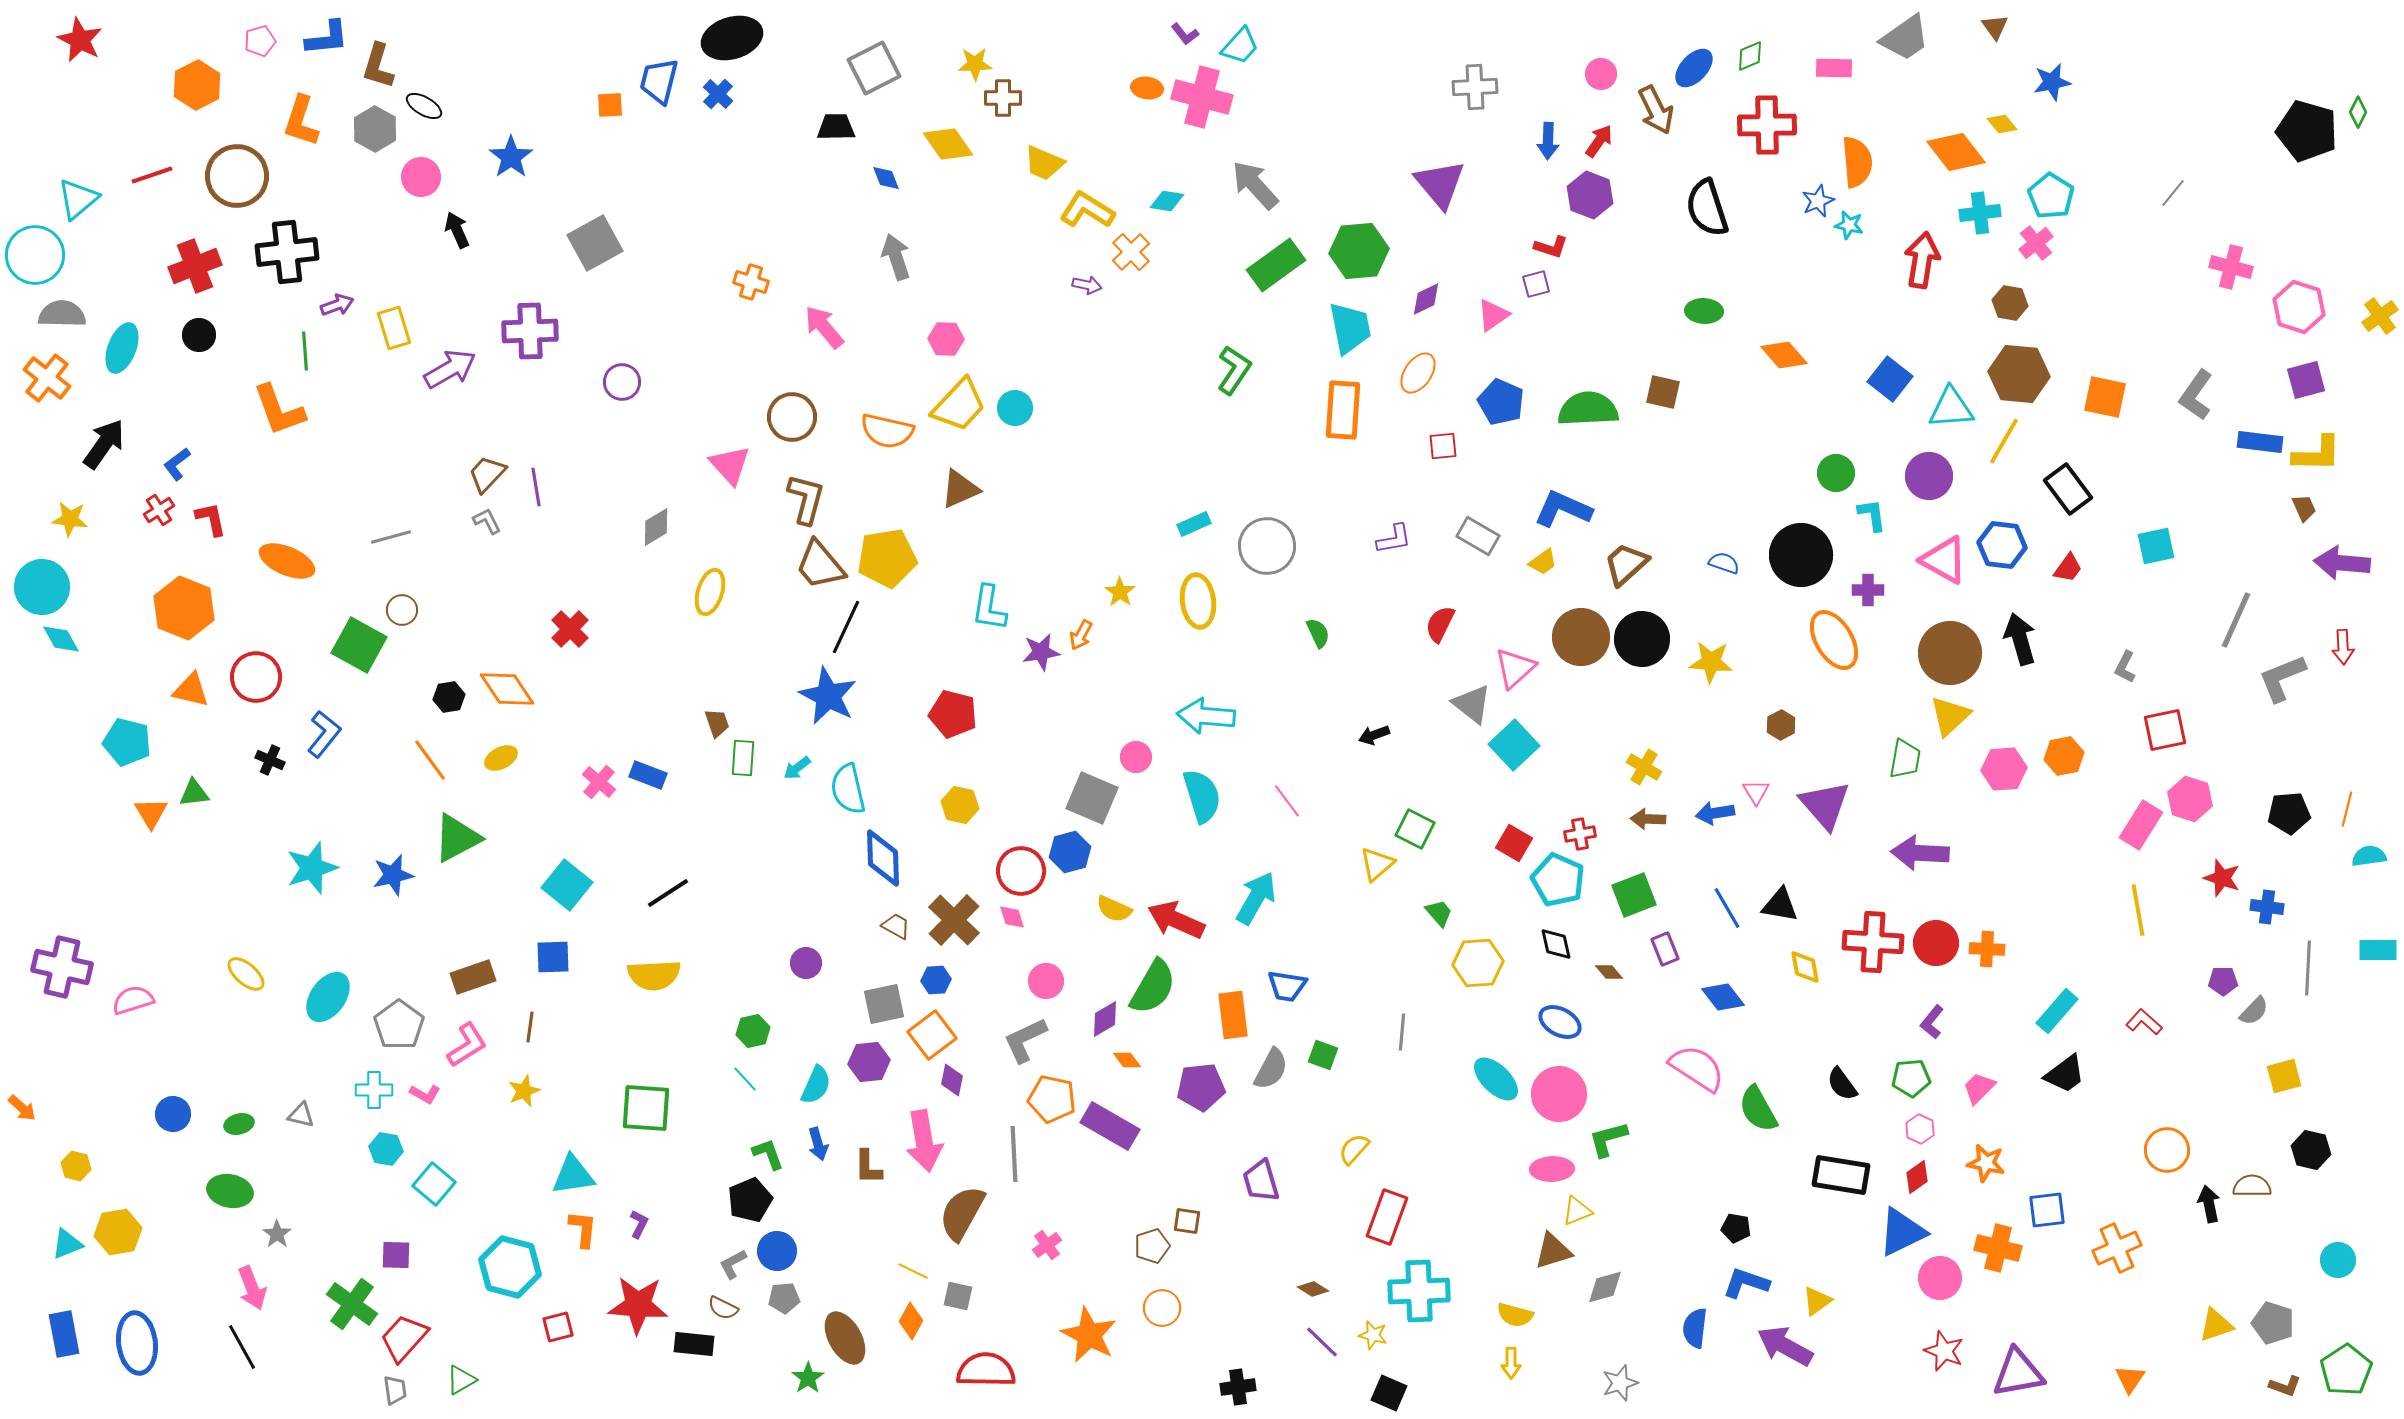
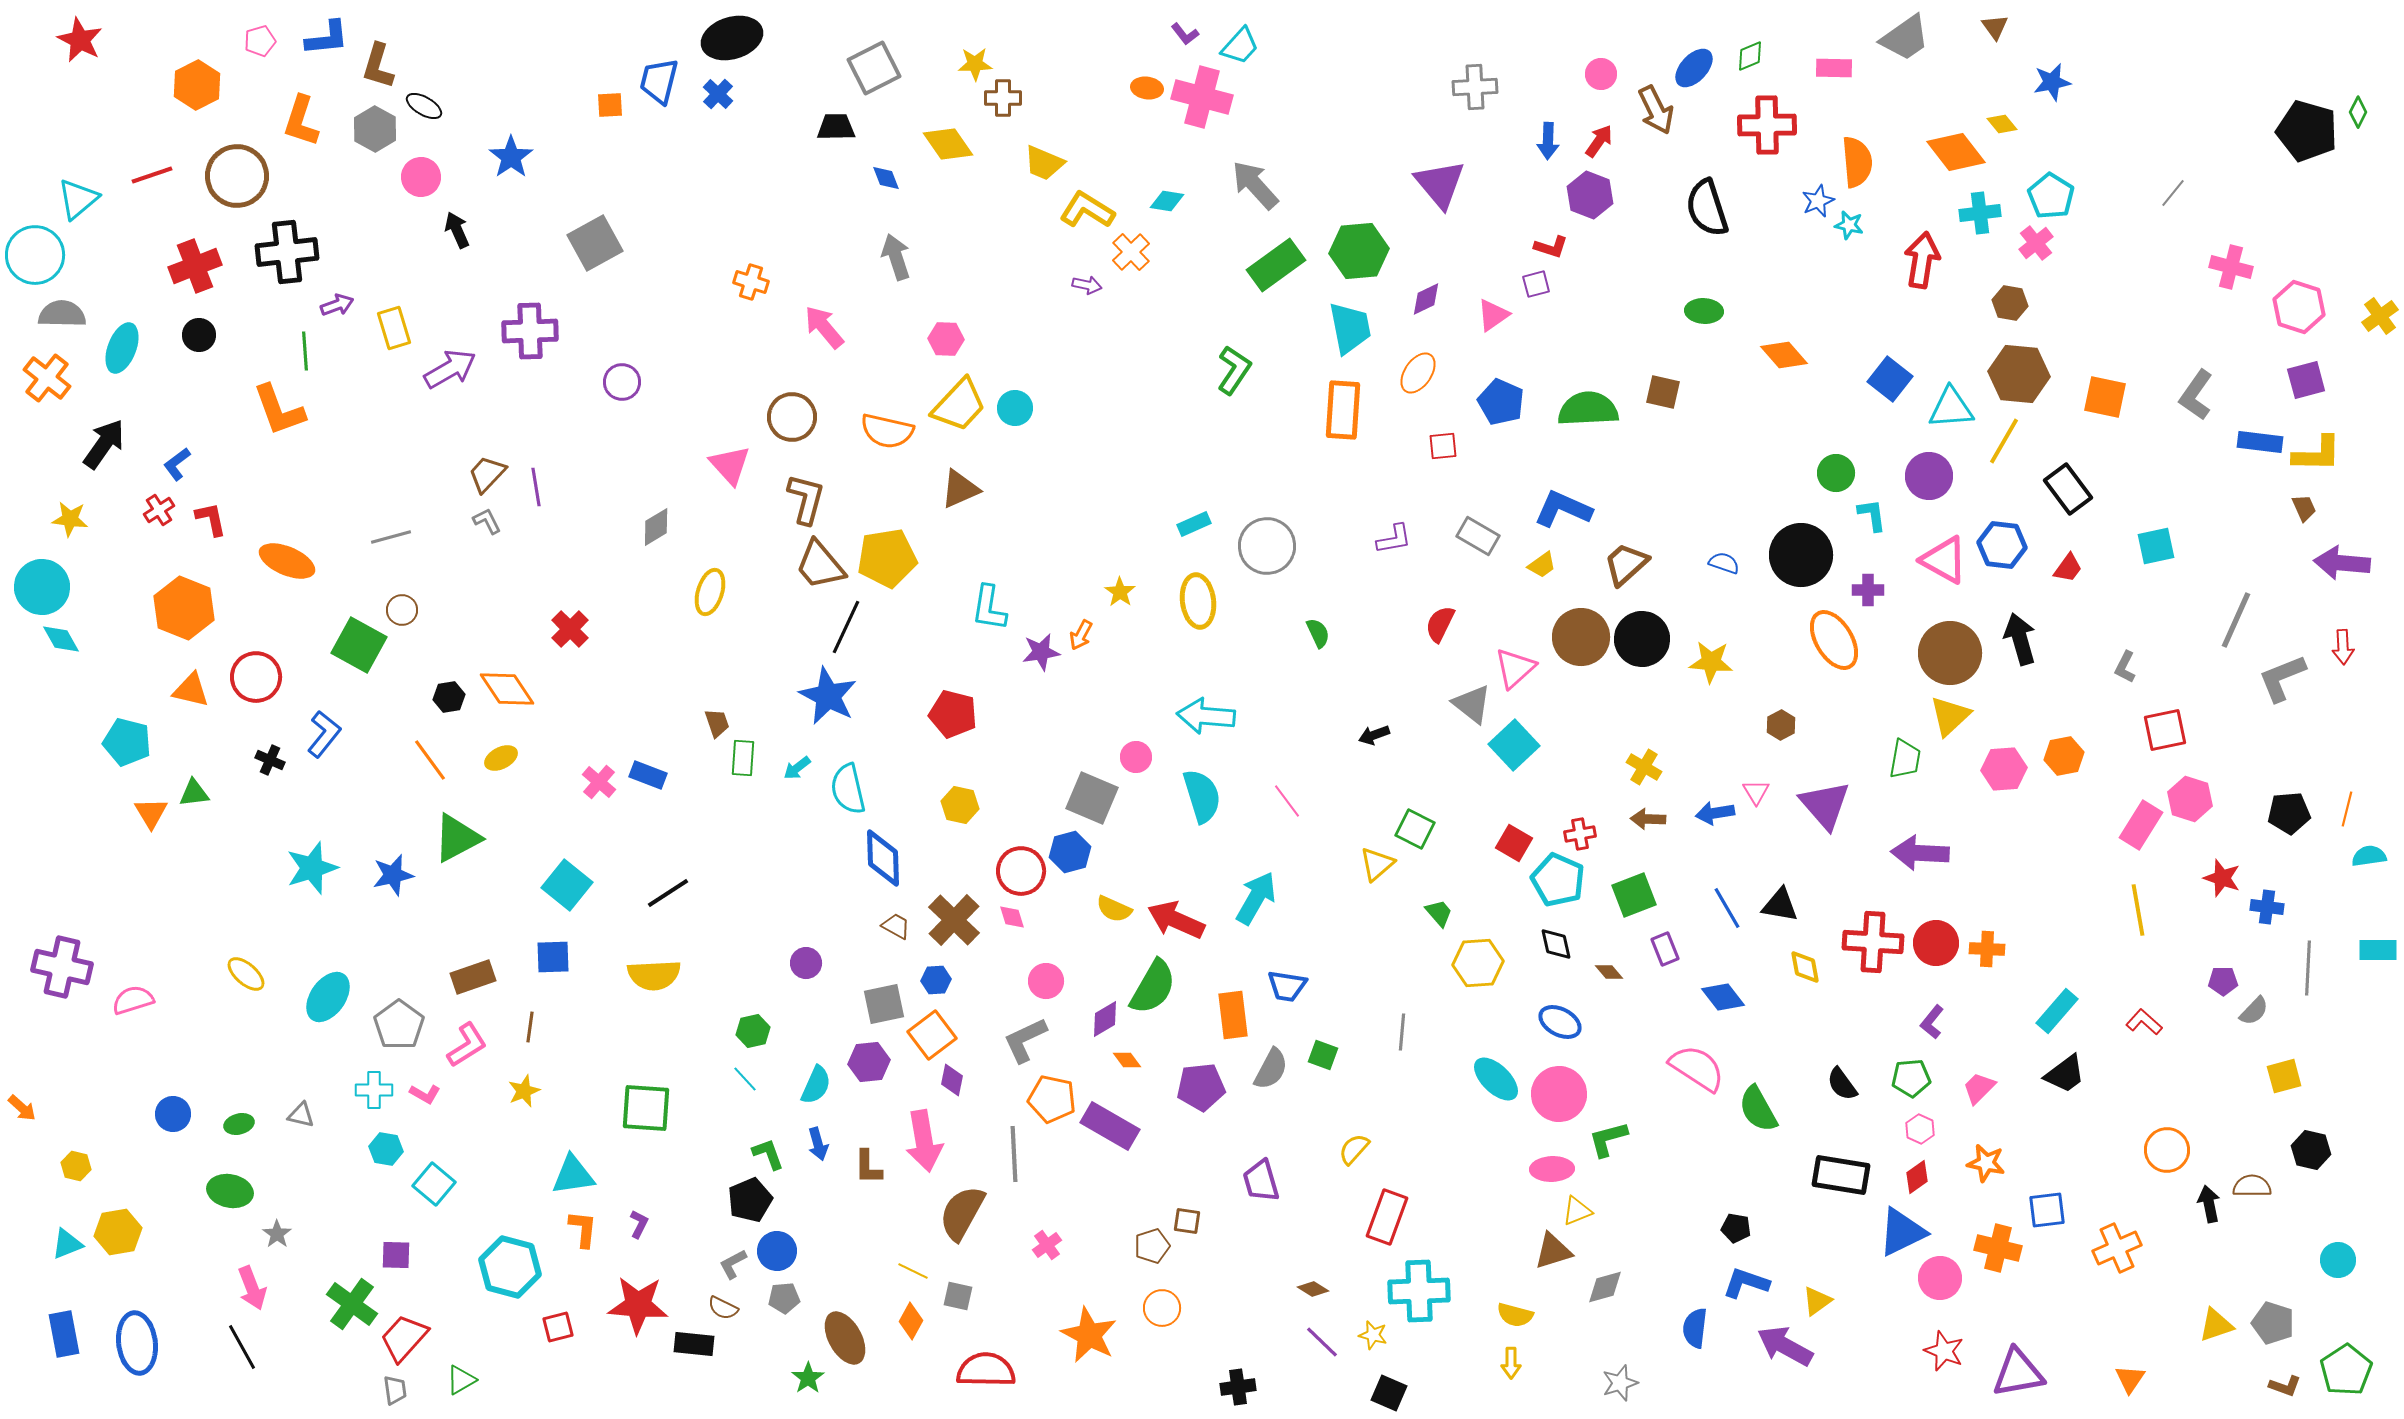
yellow trapezoid at (1543, 562): moved 1 px left, 3 px down
